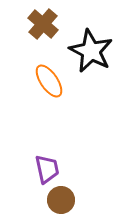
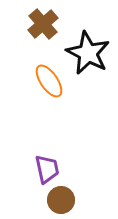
brown cross: rotated 8 degrees clockwise
black star: moved 3 px left, 2 px down
